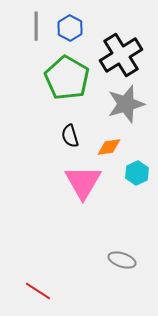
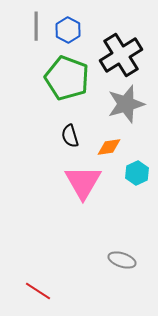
blue hexagon: moved 2 px left, 2 px down
green pentagon: rotated 9 degrees counterclockwise
